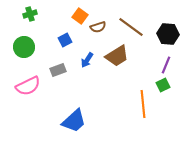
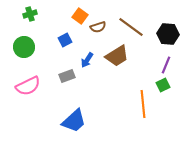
gray rectangle: moved 9 px right, 6 px down
